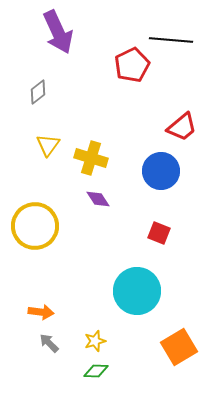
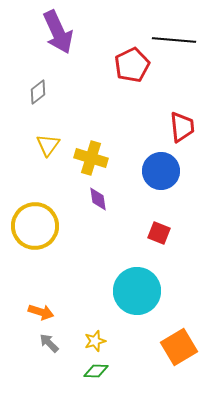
black line: moved 3 px right
red trapezoid: rotated 56 degrees counterclockwise
purple diamond: rotated 25 degrees clockwise
orange arrow: rotated 10 degrees clockwise
